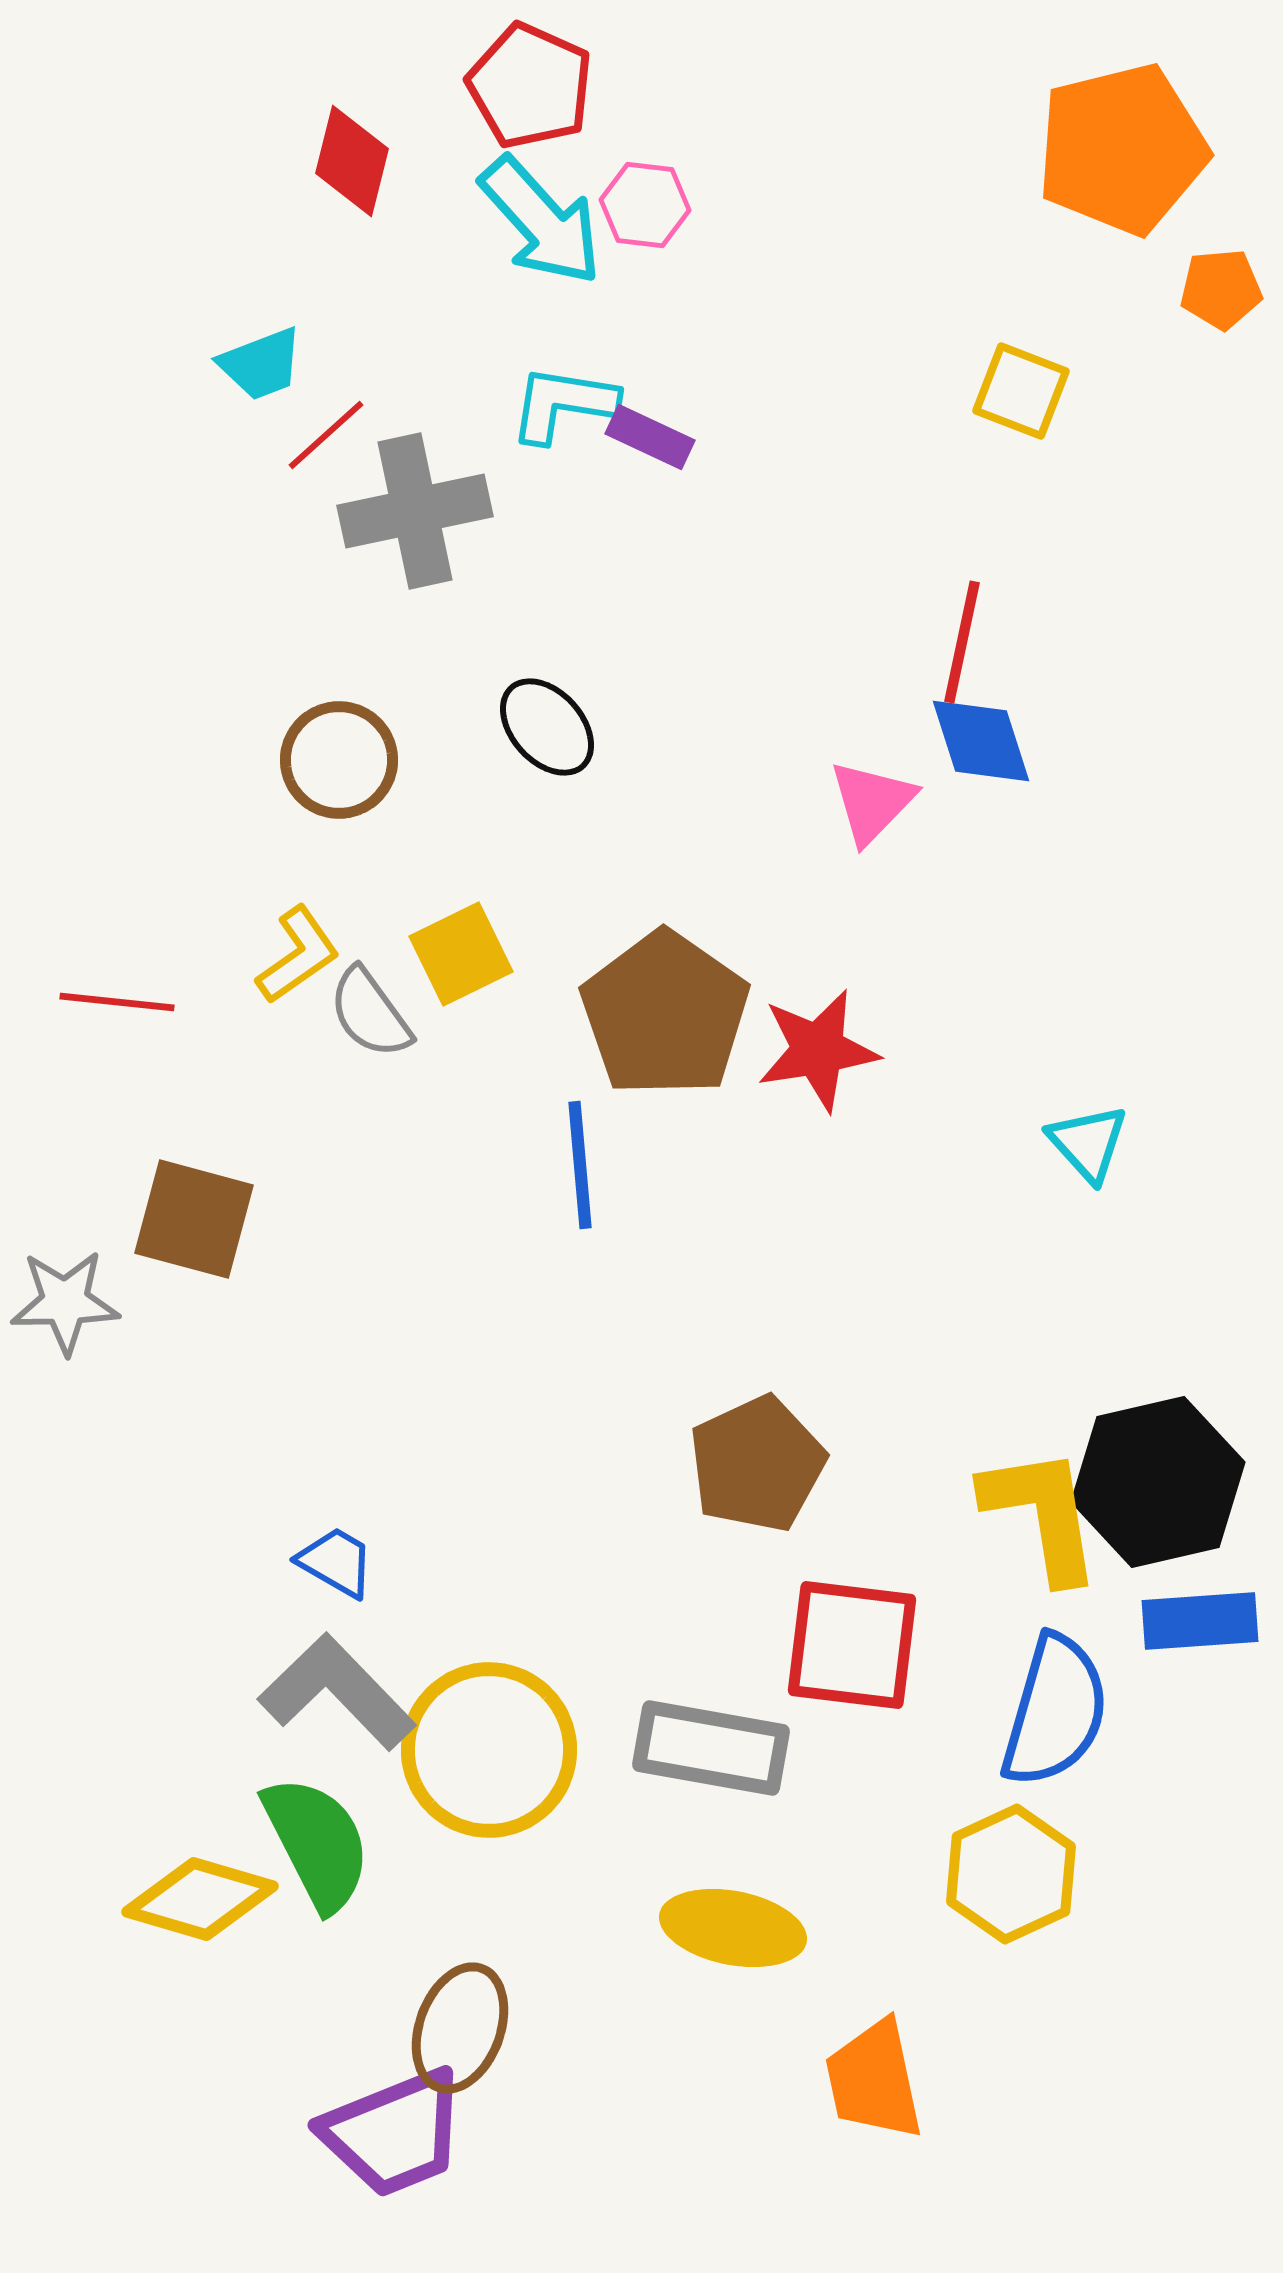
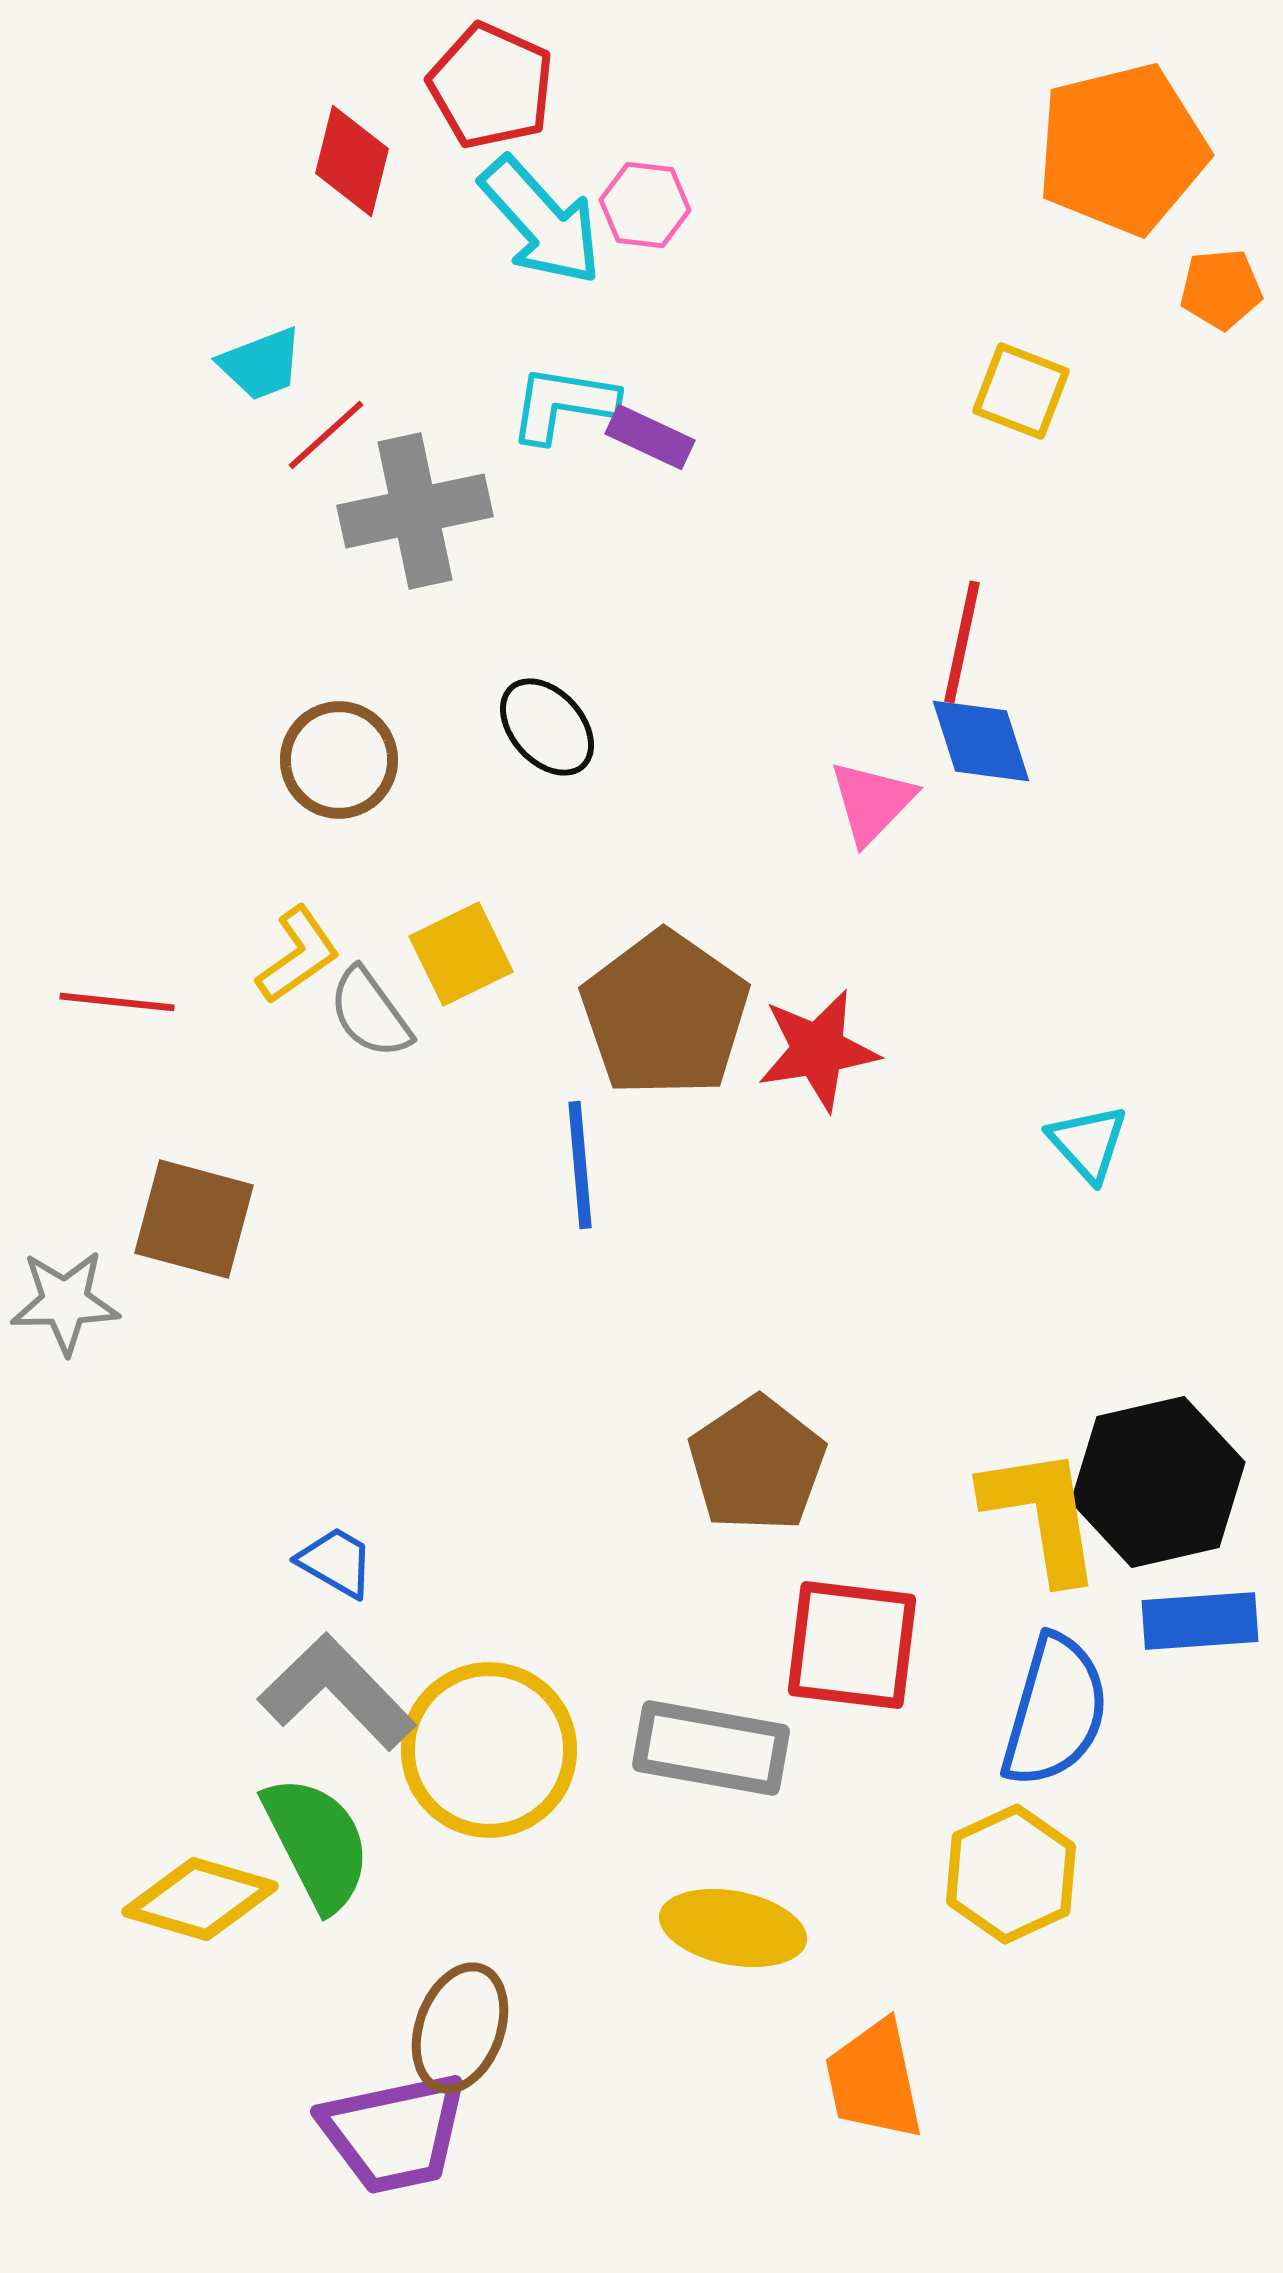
red pentagon at (530, 86): moved 39 px left
brown pentagon at (757, 1464): rotated 9 degrees counterclockwise
purple trapezoid at (394, 2133): rotated 10 degrees clockwise
